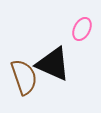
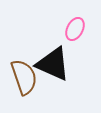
pink ellipse: moved 7 px left
